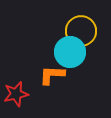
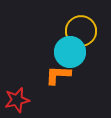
orange L-shape: moved 6 px right
red star: moved 1 px right, 6 px down
